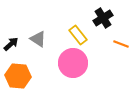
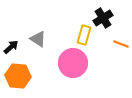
yellow rectangle: moved 6 px right; rotated 54 degrees clockwise
black arrow: moved 3 px down
